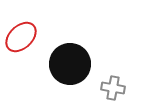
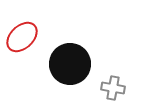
red ellipse: moved 1 px right
